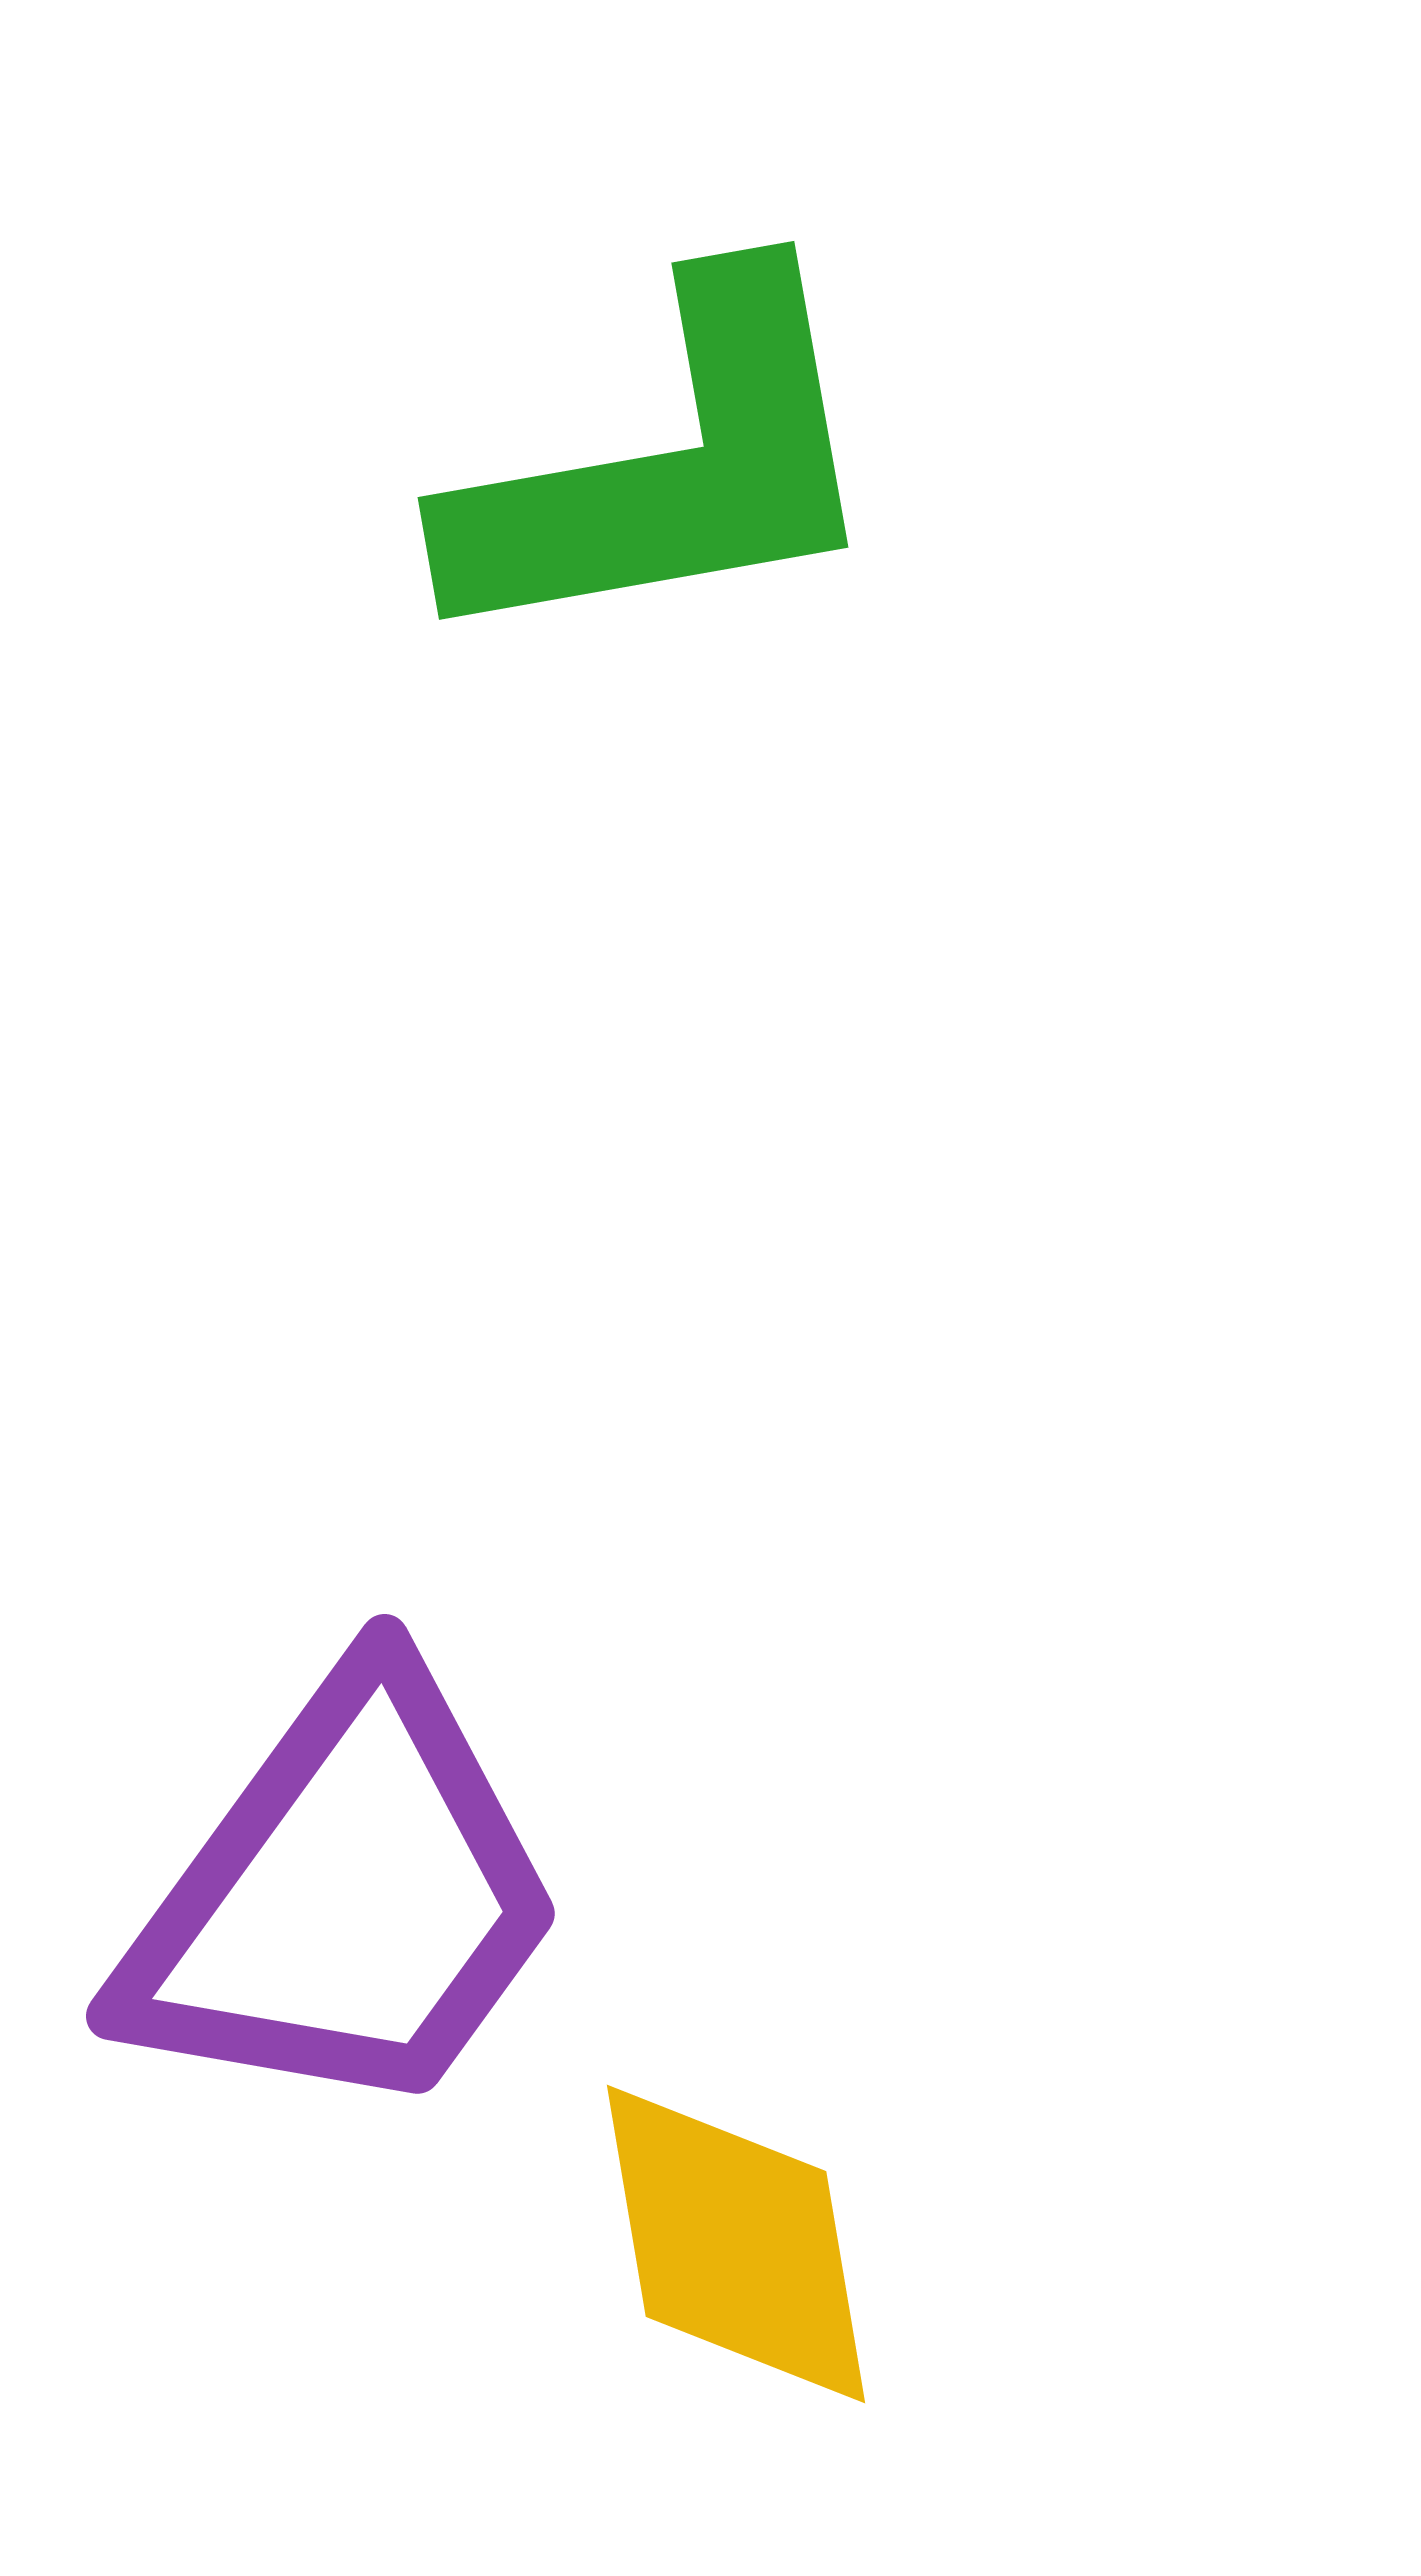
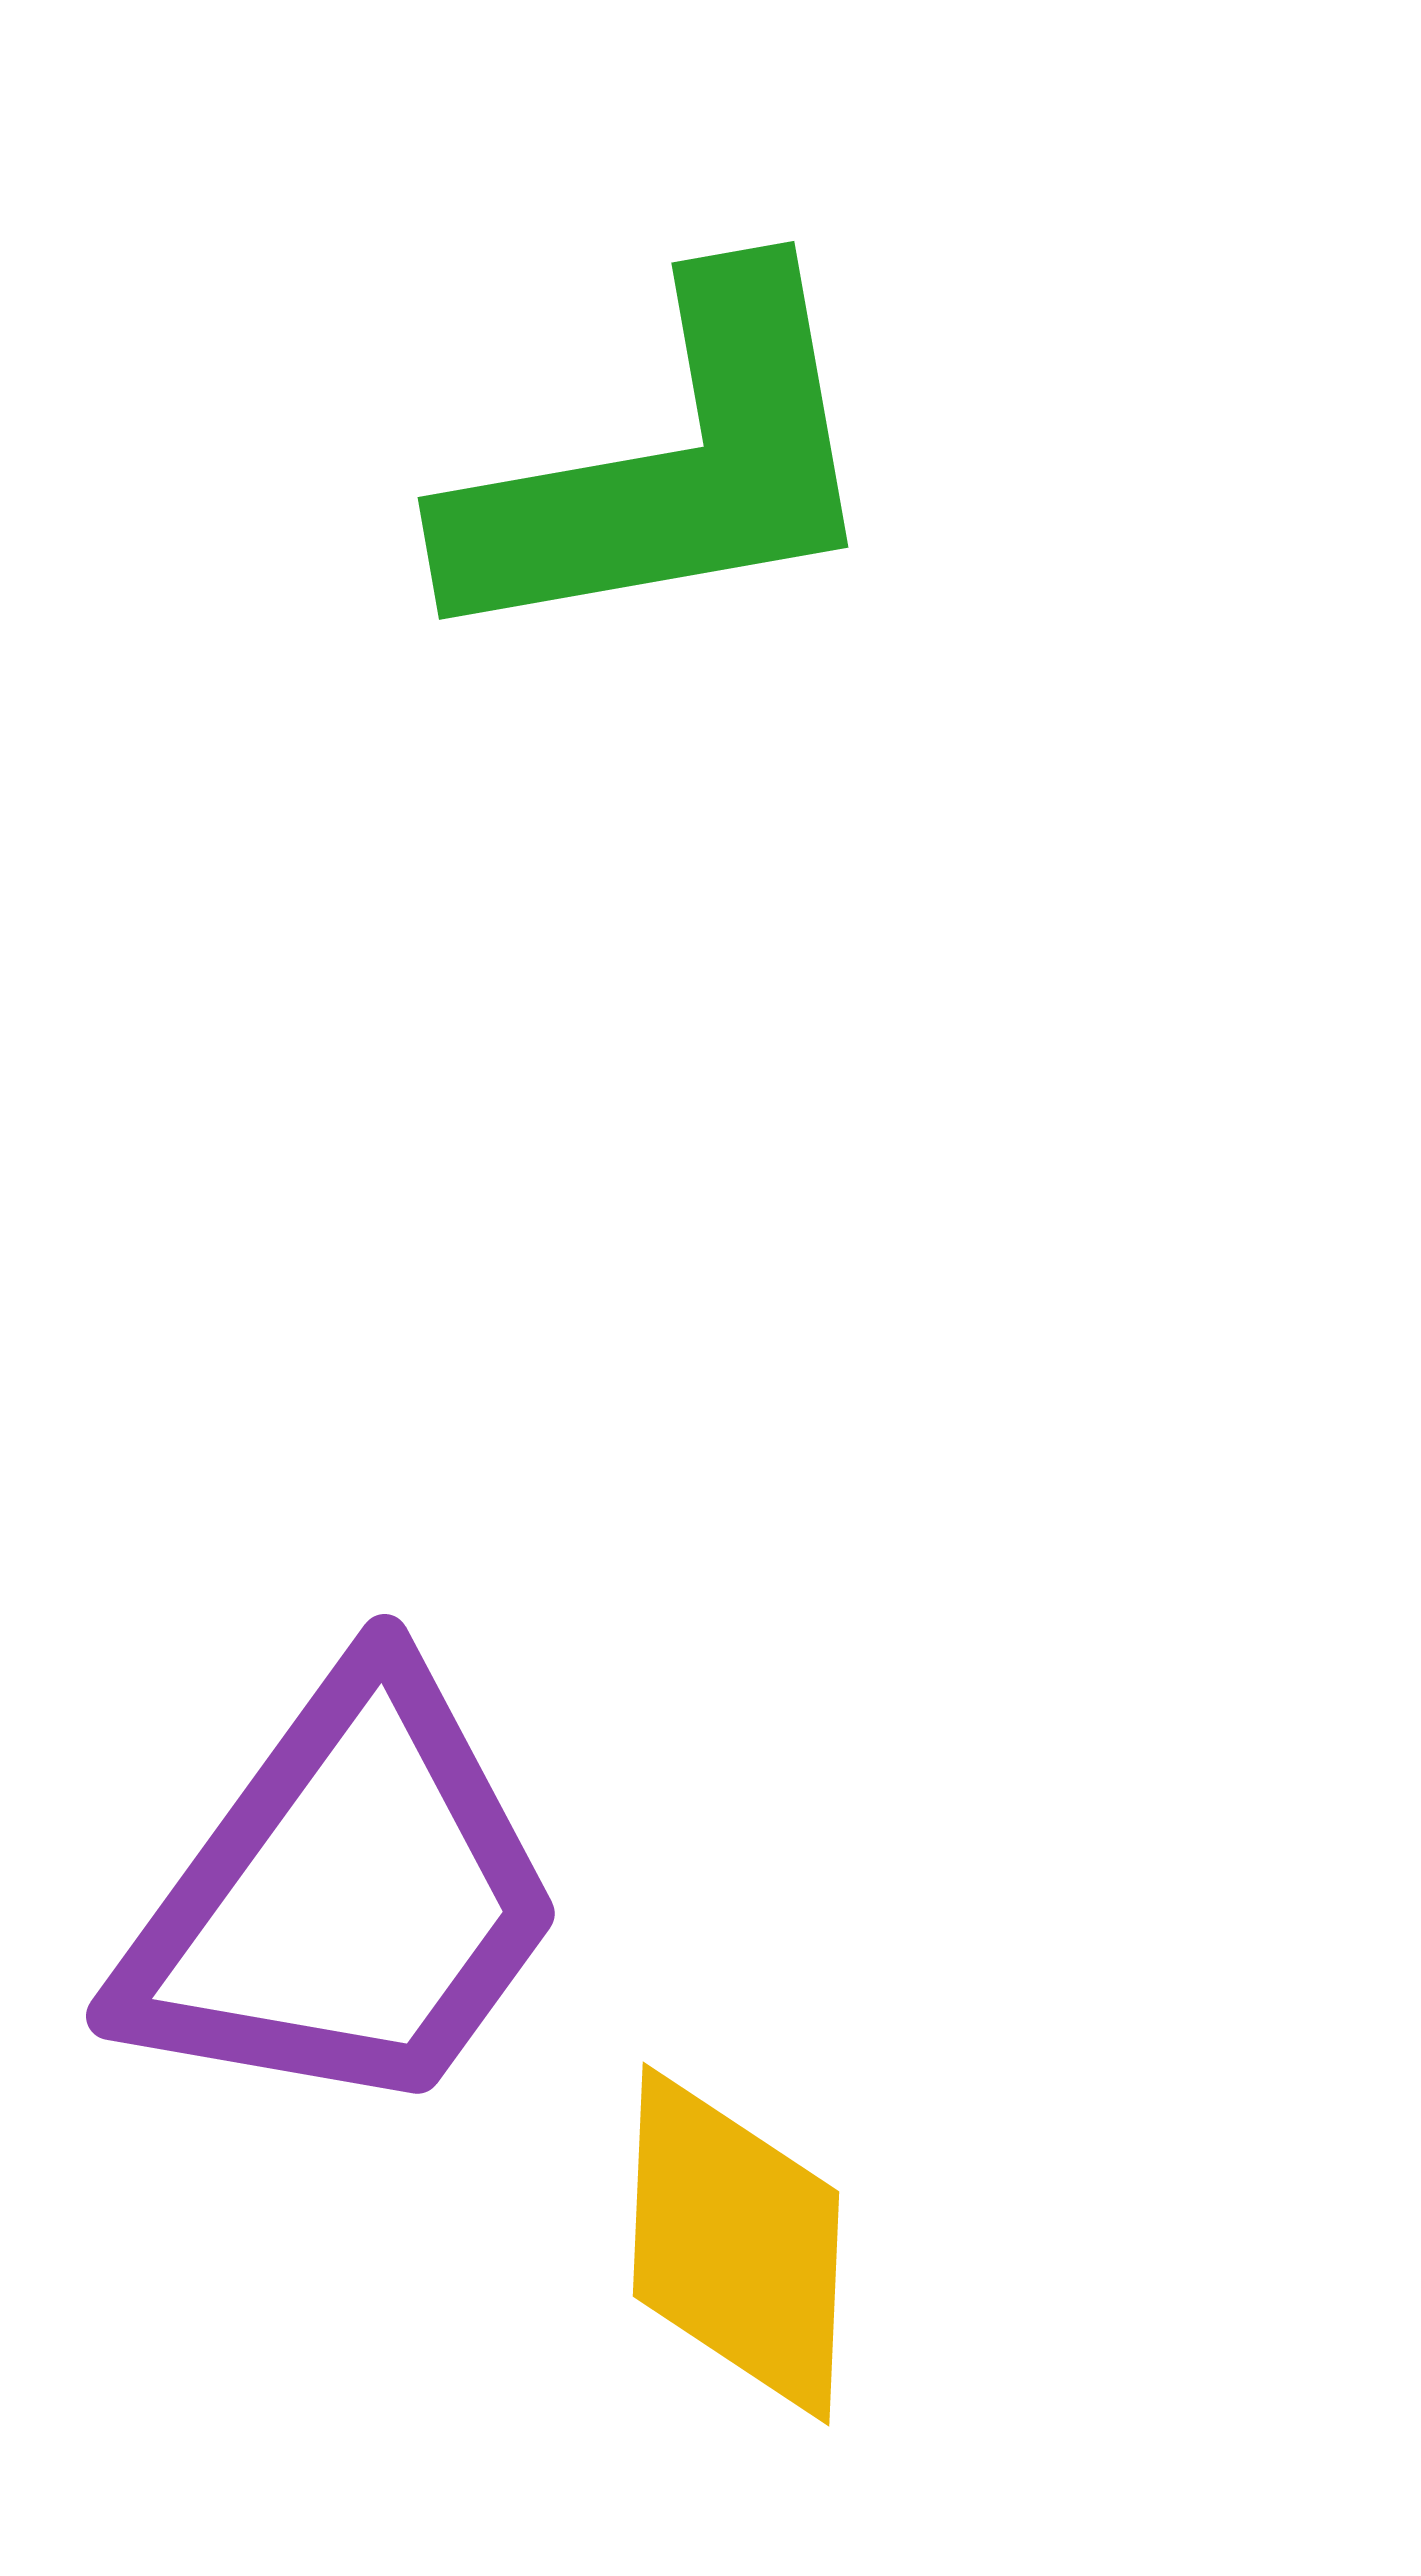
yellow diamond: rotated 12 degrees clockwise
